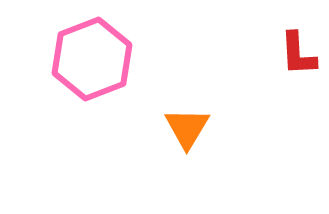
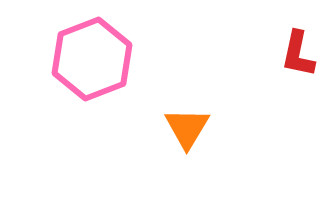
red L-shape: rotated 15 degrees clockwise
